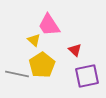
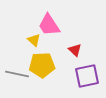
yellow pentagon: rotated 30 degrees clockwise
